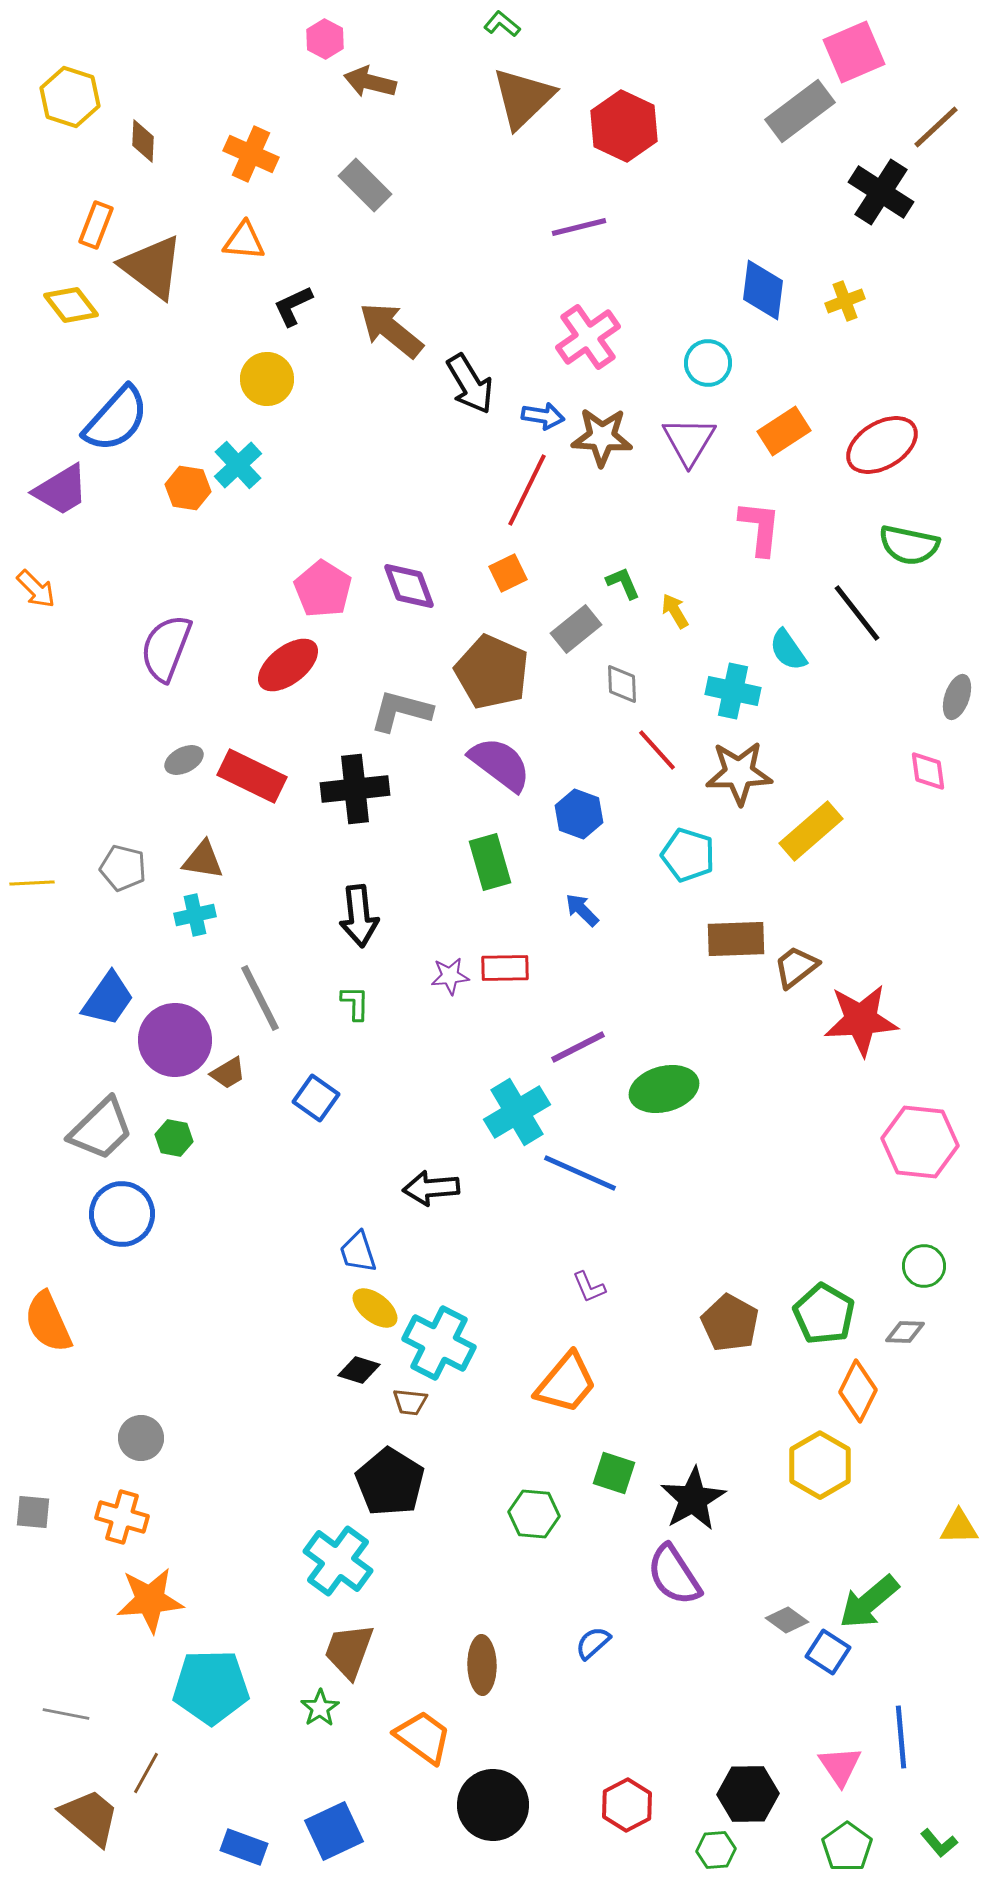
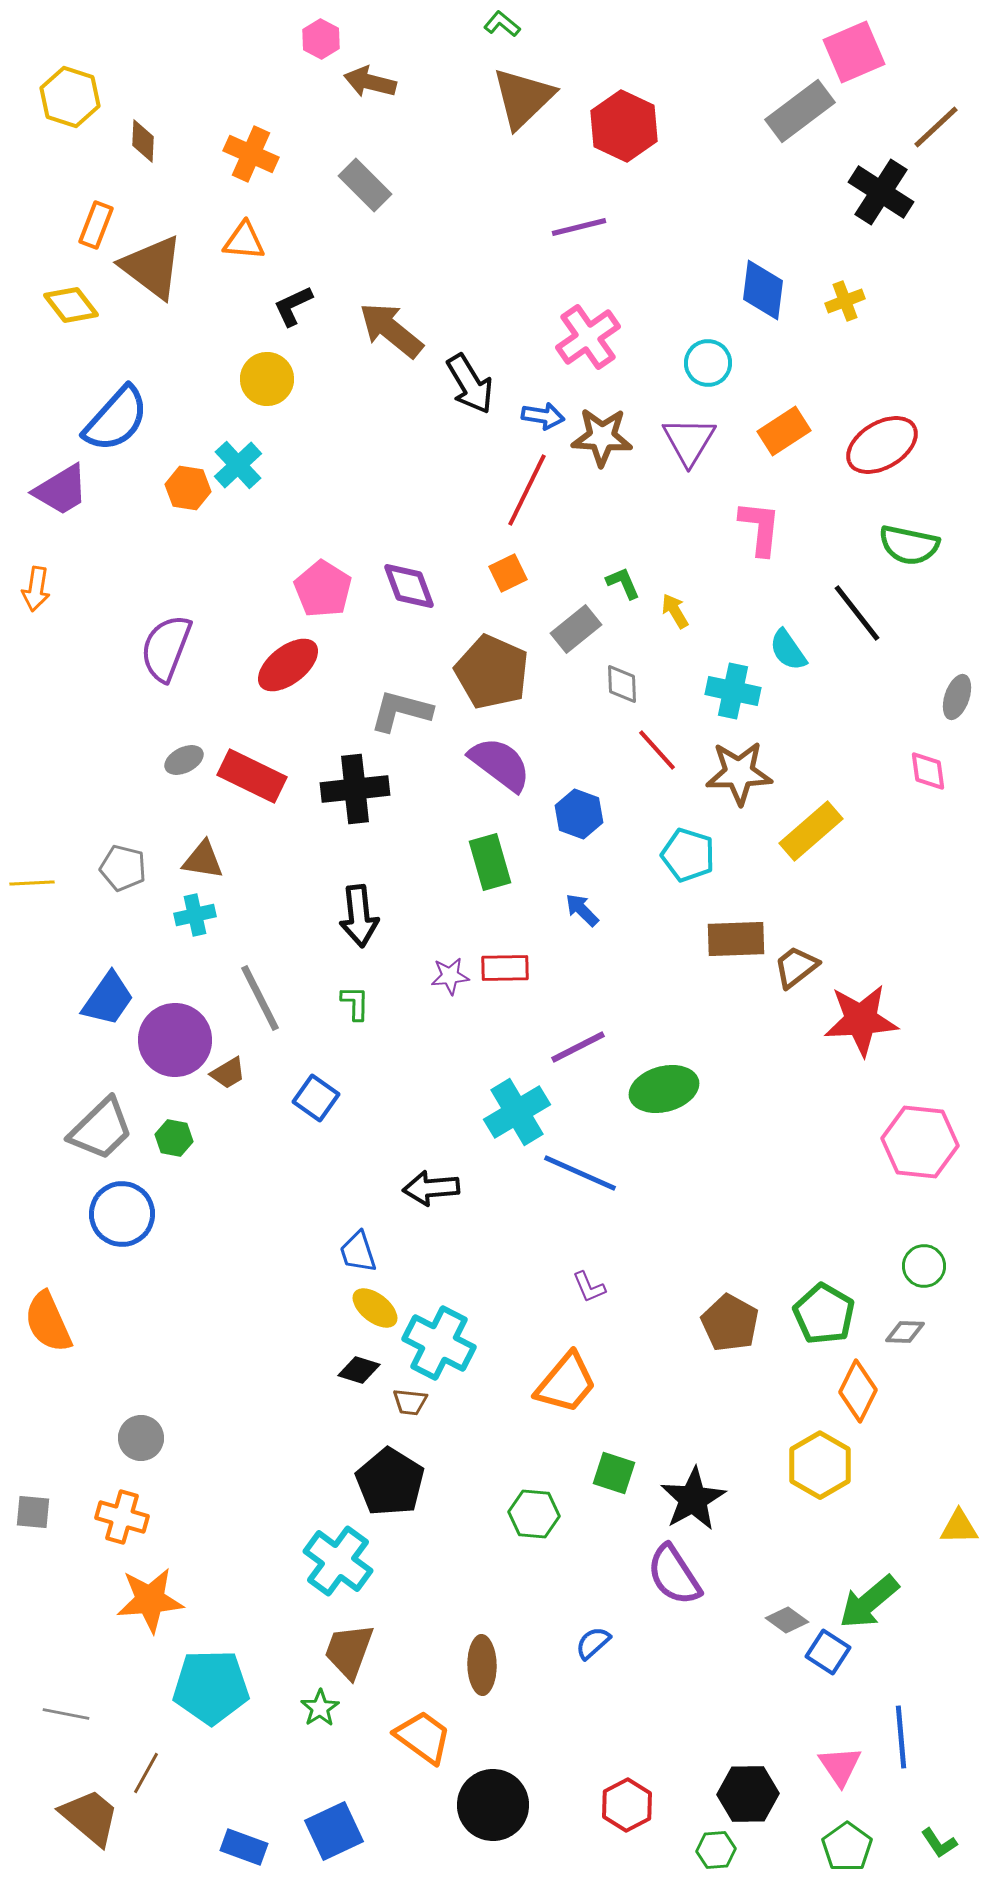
pink hexagon at (325, 39): moved 4 px left
orange arrow at (36, 589): rotated 54 degrees clockwise
green L-shape at (939, 1843): rotated 6 degrees clockwise
